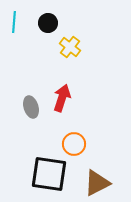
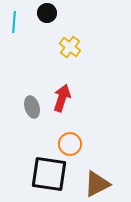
black circle: moved 1 px left, 10 px up
gray ellipse: moved 1 px right
orange circle: moved 4 px left
brown triangle: moved 1 px down
